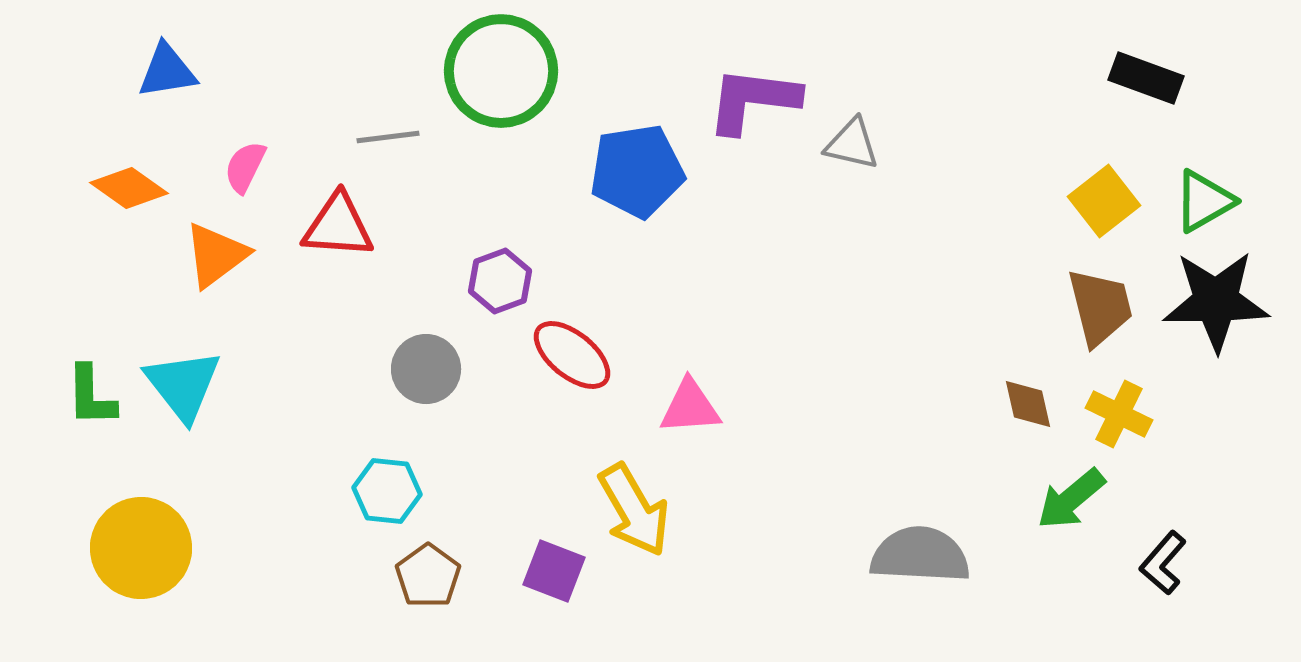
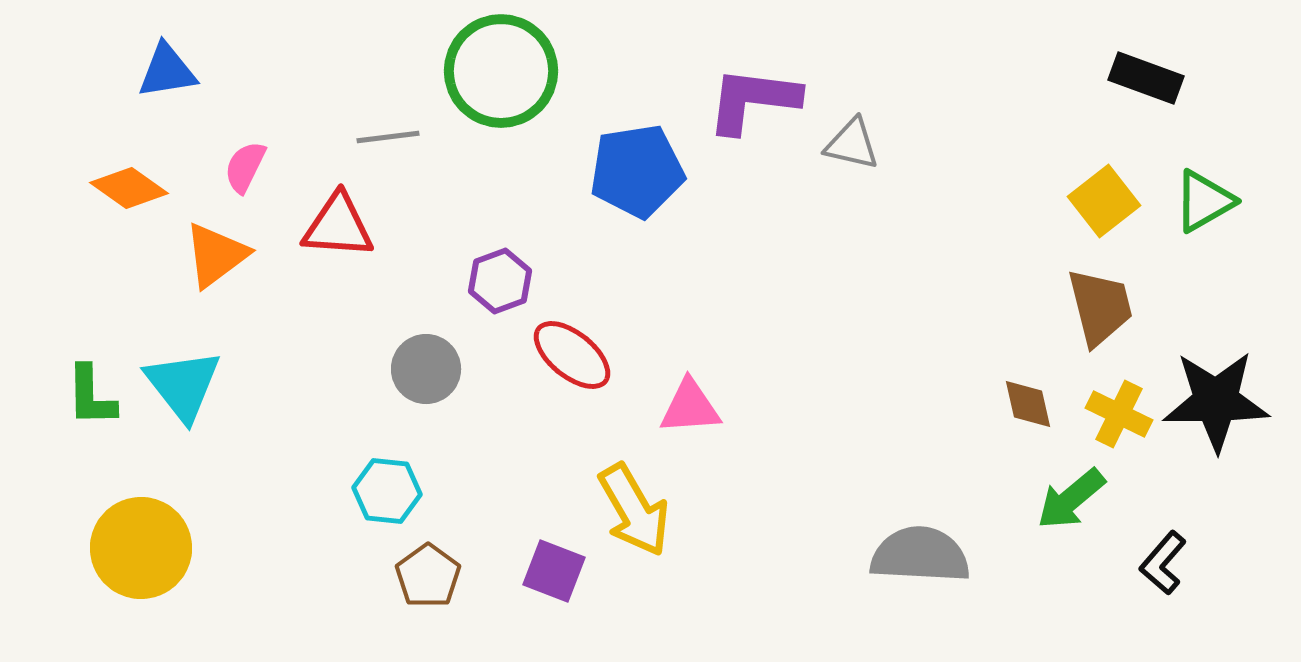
black star: moved 100 px down
